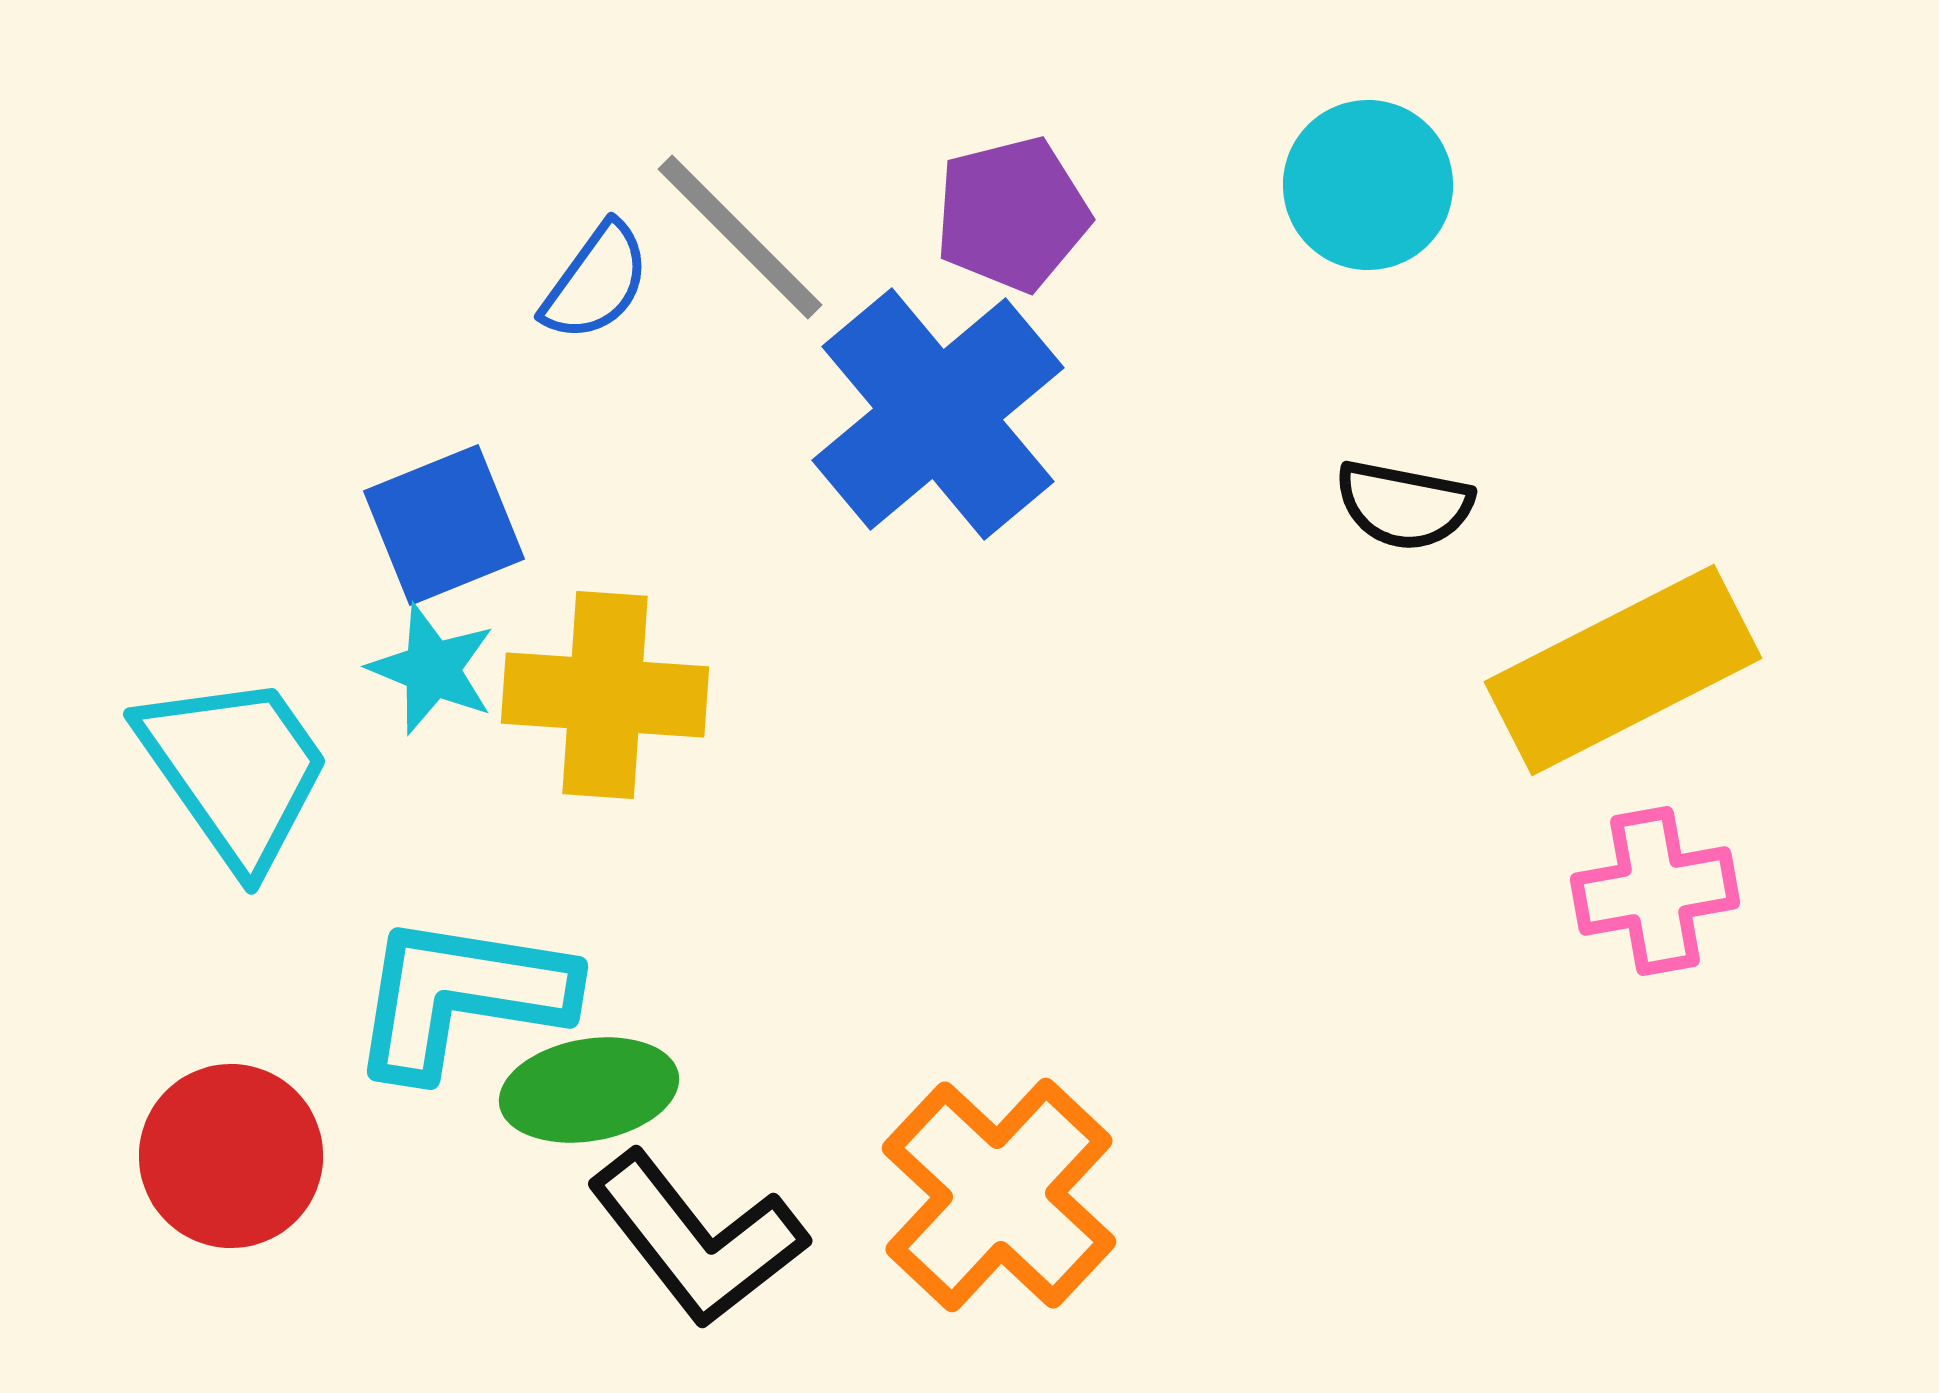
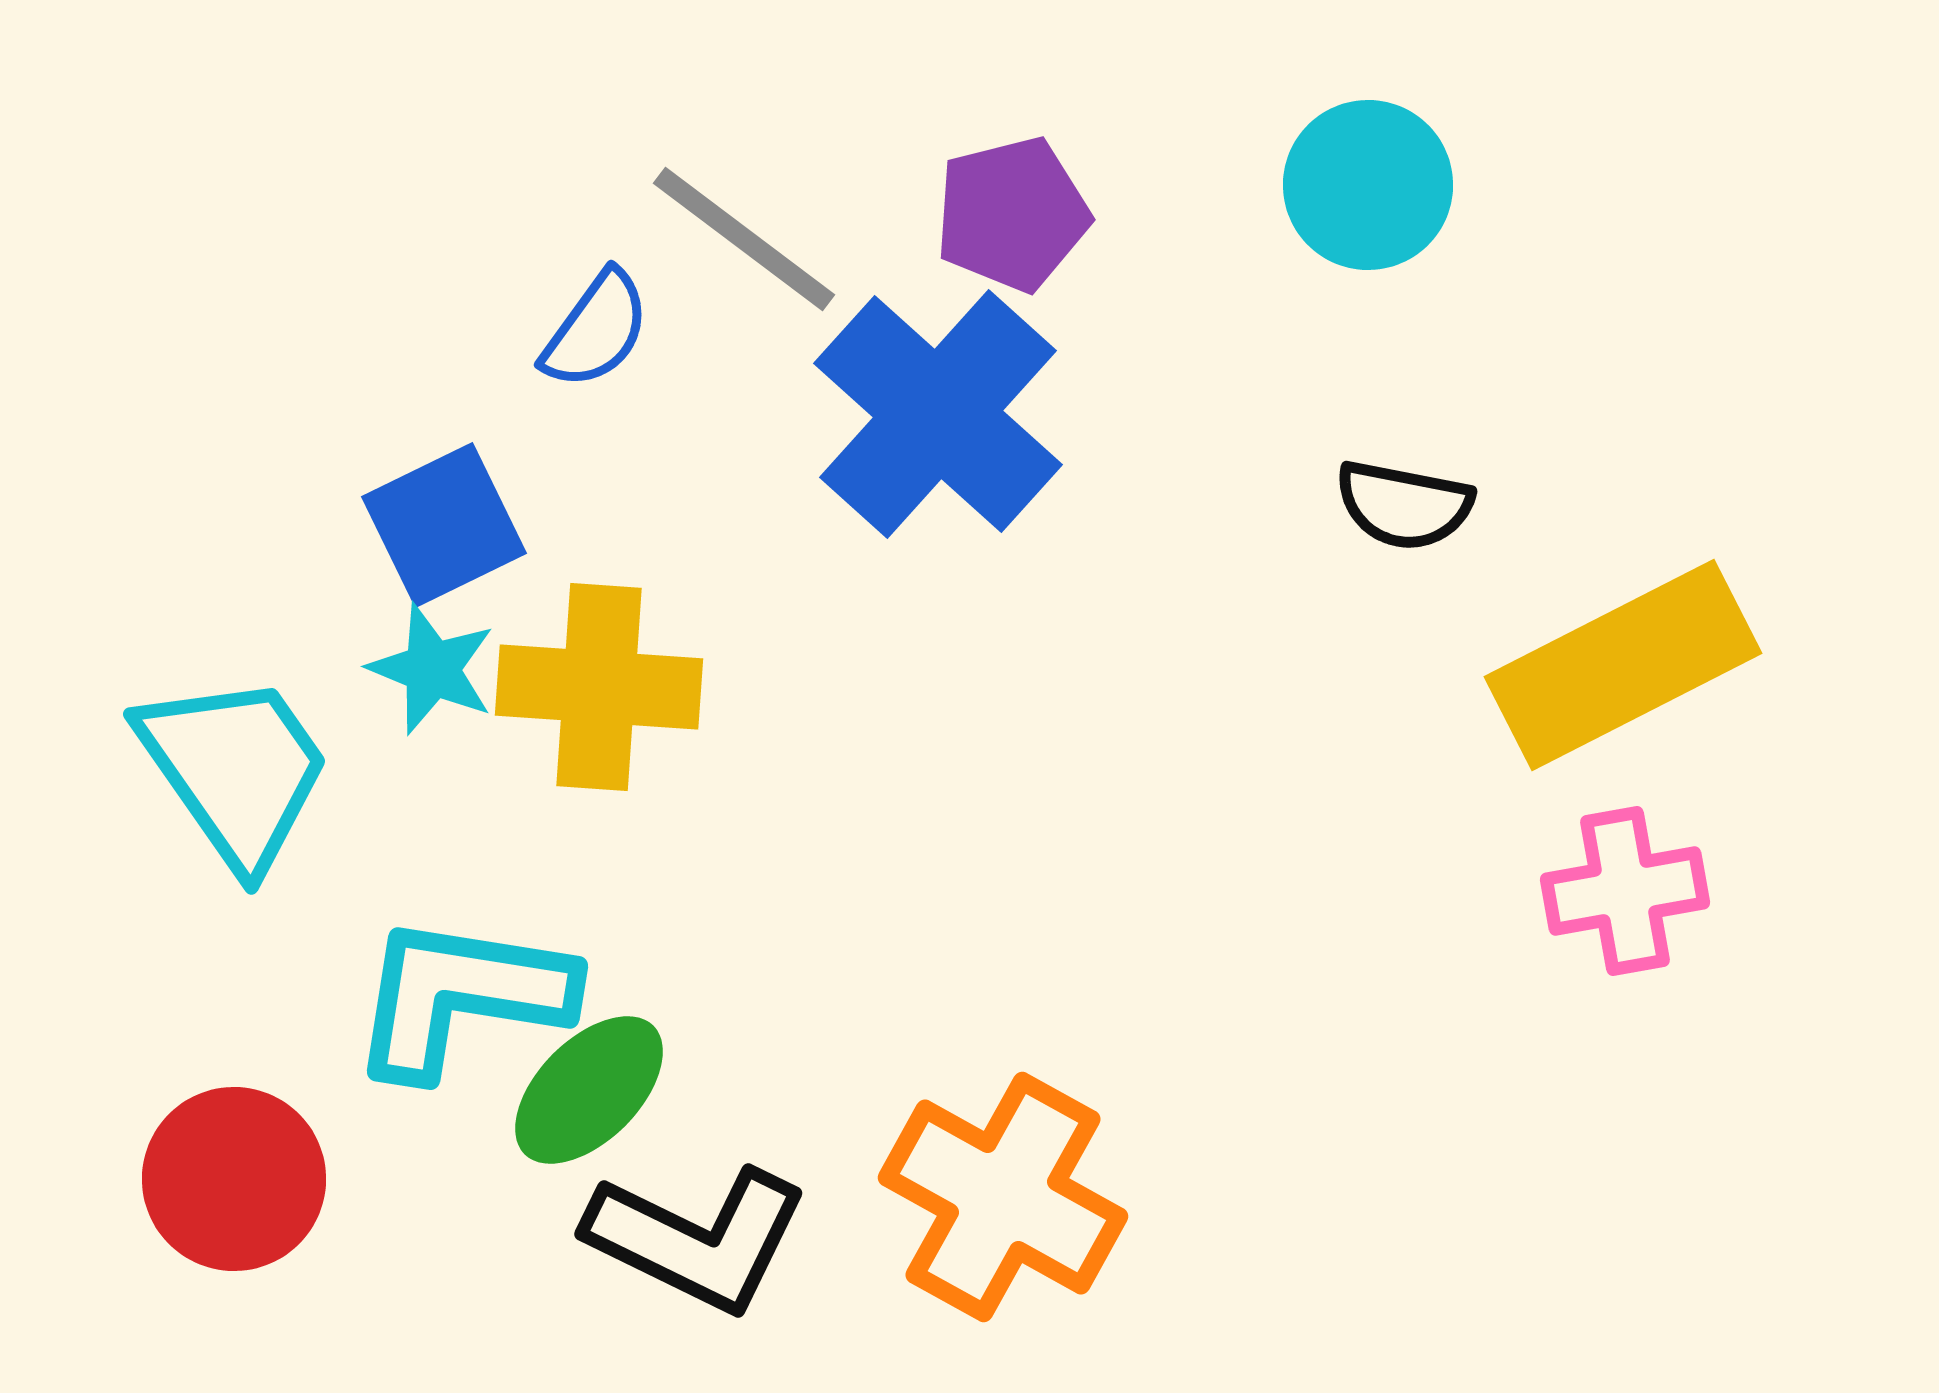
gray line: moved 4 px right, 2 px down; rotated 8 degrees counterclockwise
blue semicircle: moved 48 px down
blue cross: rotated 8 degrees counterclockwise
blue square: rotated 4 degrees counterclockwise
yellow rectangle: moved 5 px up
yellow cross: moved 6 px left, 8 px up
pink cross: moved 30 px left
green ellipse: rotated 35 degrees counterclockwise
red circle: moved 3 px right, 23 px down
orange cross: moved 4 px right, 2 px down; rotated 14 degrees counterclockwise
black L-shape: rotated 26 degrees counterclockwise
